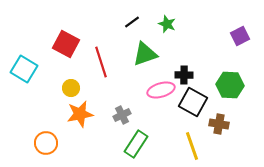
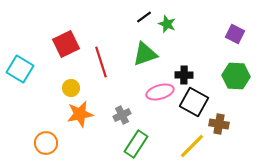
black line: moved 12 px right, 5 px up
purple square: moved 5 px left, 2 px up; rotated 36 degrees counterclockwise
red square: rotated 36 degrees clockwise
cyan square: moved 4 px left
green hexagon: moved 6 px right, 9 px up
pink ellipse: moved 1 px left, 2 px down
black square: moved 1 px right
yellow line: rotated 64 degrees clockwise
